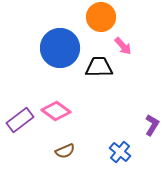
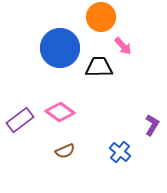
pink diamond: moved 4 px right, 1 px down
